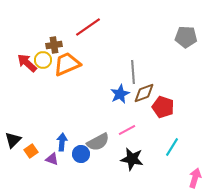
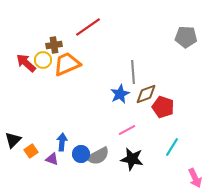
red arrow: moved 1 px left
brown diamond: moved 2 px right, 1 px down
gray semicircle: moved 14 px down
pink arrow: rotated 138 degrees clockwise
